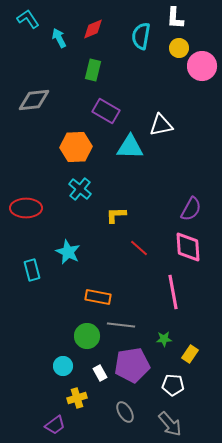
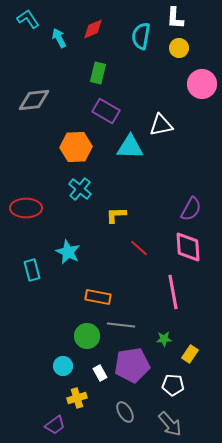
pink circle: moved 18 px down
green rectangle: moved 5 px right, 3 px down
